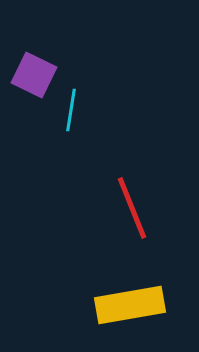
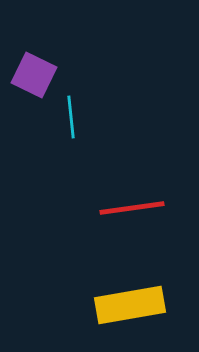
cyan line: moved 7 px down; rotated 15 degrees counterclockwise
red line: rotated 76 degrees counterclockwise
